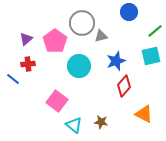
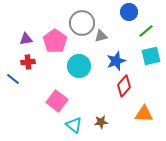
green line: moved 9 px left
purple triangle: rotated 32 degrees clockwise
red cross: moved 2 px up
orange triangle: rotated 24 degrees counterclockwise
brown star: rotated 16 degrees counterclockwise
